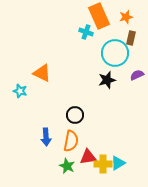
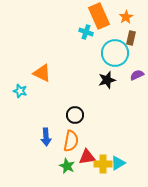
orange star: rotated 16 degrees counterclockwise
red triangle: moved 1 px left
